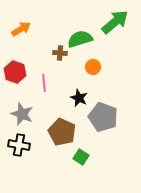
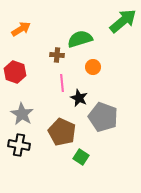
green arrow: moved 8 px right, 1 px up
brown cross: moved 3 px left, 2 px down
pink line: moved 18 px right
gray star: rotated 10 degrees clockwise
